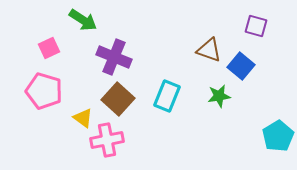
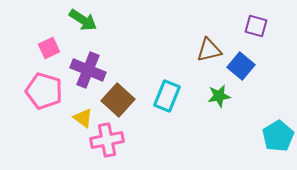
brown triangle: rotated 32 degrees counterclockwise
purple cross: moved 26 px left, 13 px down
brown square: moved 1 px down
